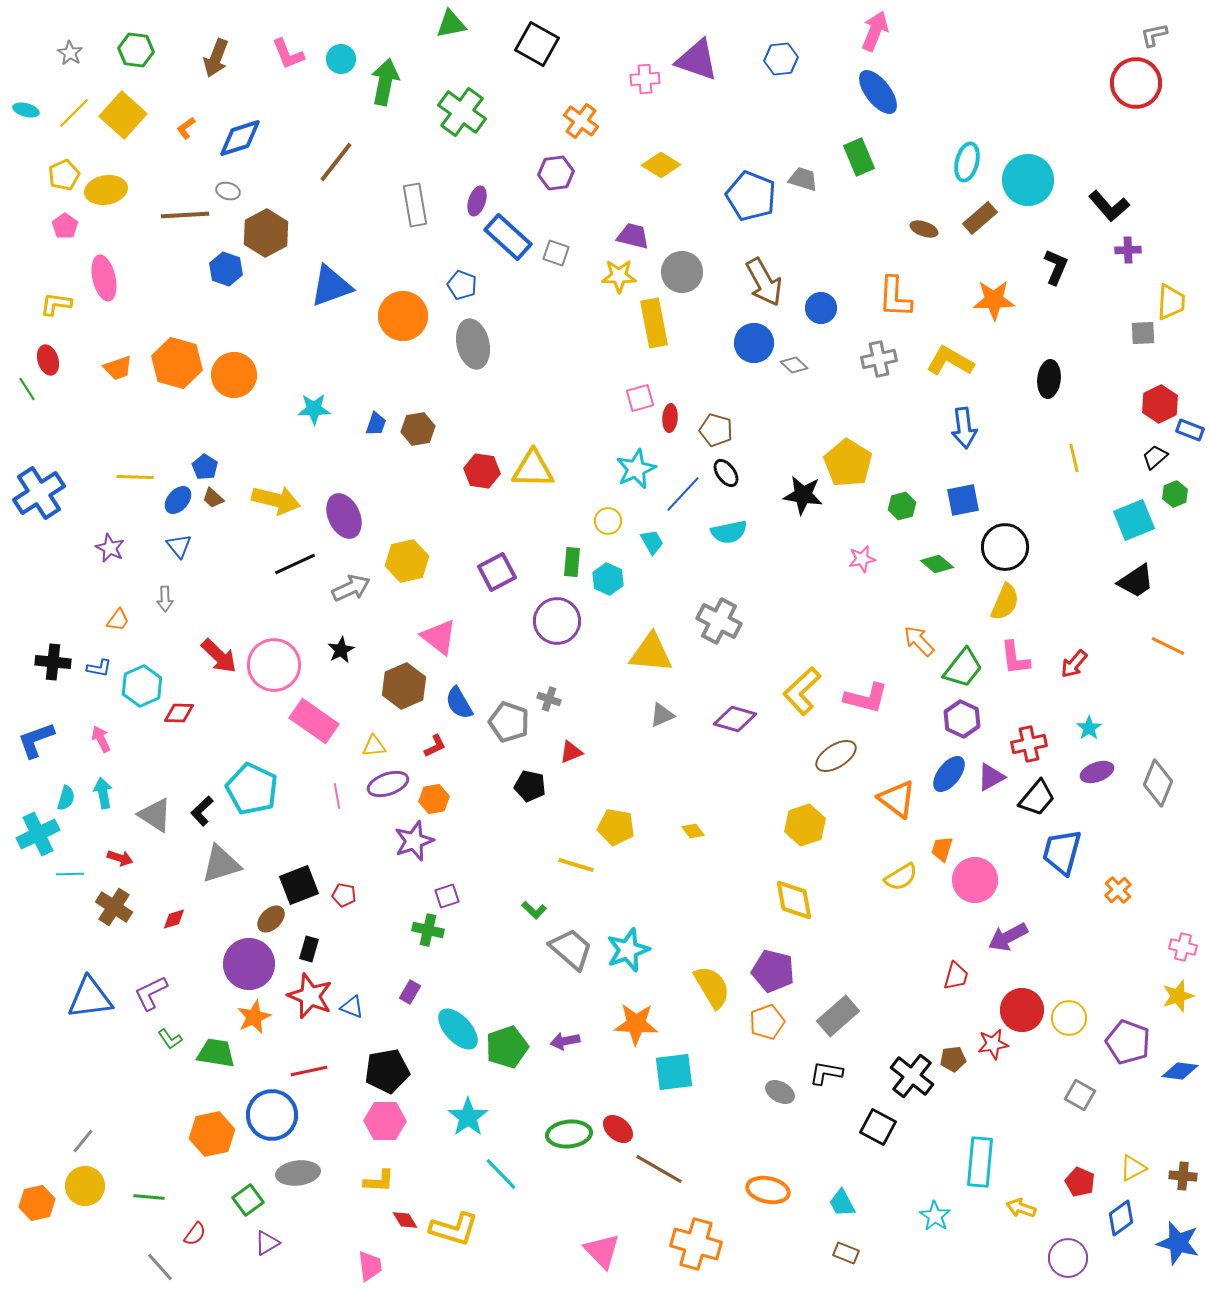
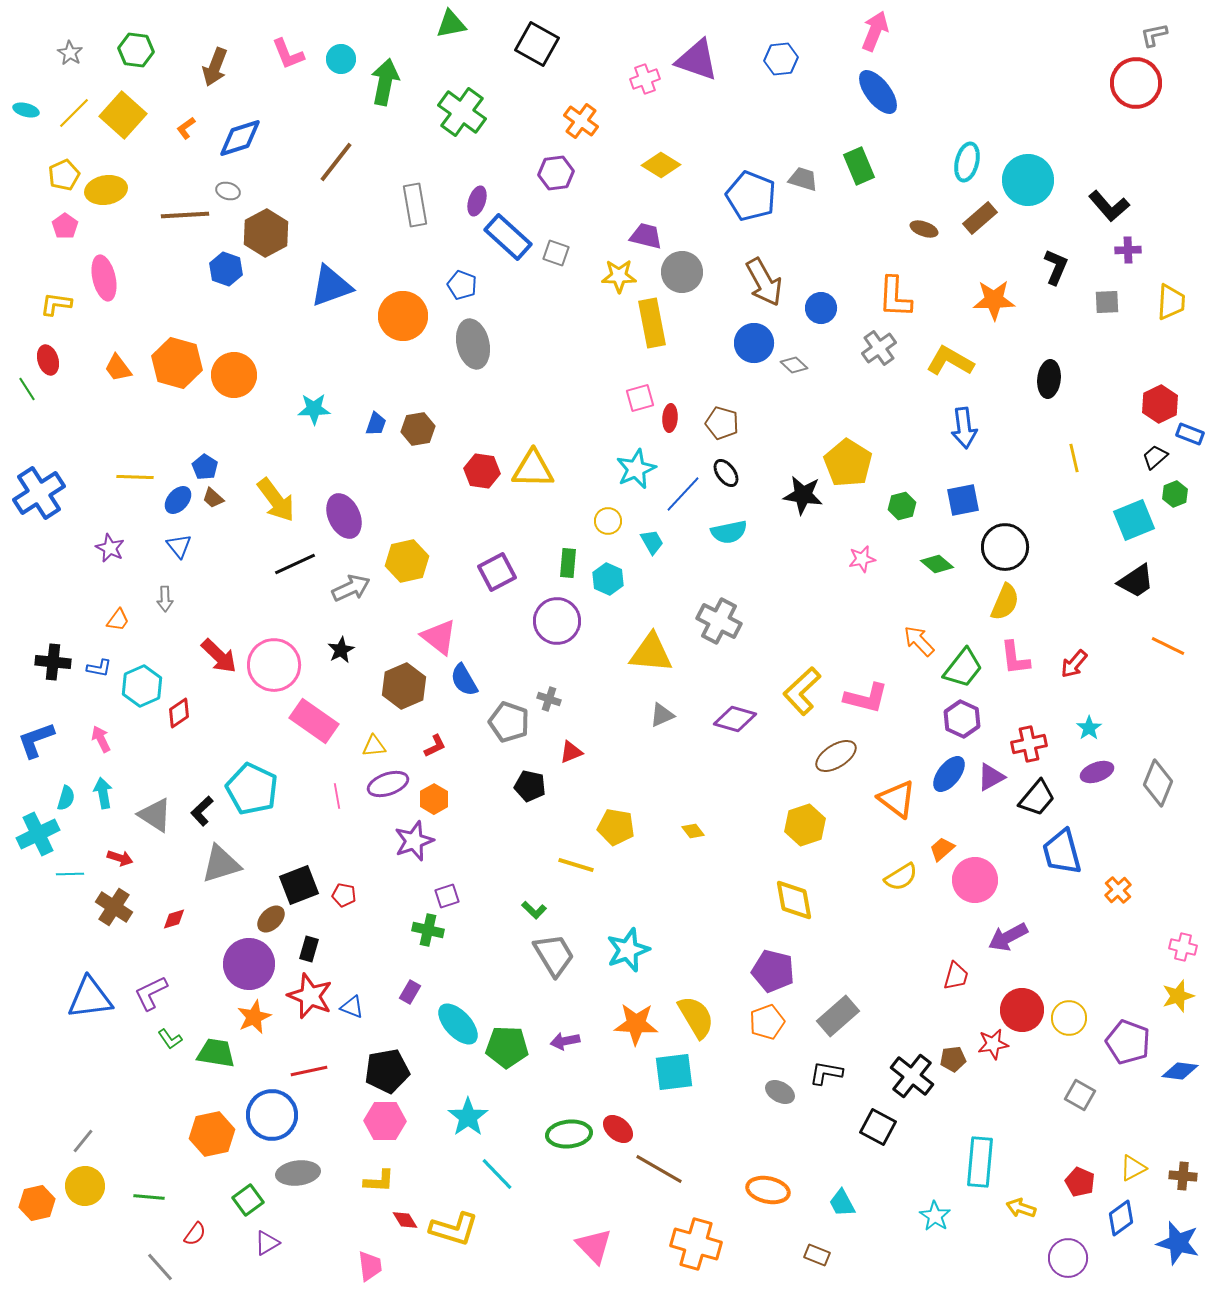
brown arrow at (216, 58): moved 1 px left, 9 px down
pink cross at (645, 79): rotated 16 degrees counterclockwise
green rectangle at (859, 157): moved 9 px down
purple trapezoid at (633, 236): moved 13 px right
yellow rectangle at (654, 323): moved 2 px left
gray square at (1143, 333): moved 36 px left, 31 px up
gray cross at (879, 359): moved 11 px up; rotated 24 degrees counterclockwise
orange trapezoid at (118, 368): rotated 72 degrees clockwise
brown pentagon at (716, 430): moved 6 px right, 7 px up
blue rectangle at (1190, 430): moved 4 px down
yellow arrow at (276, 500): rotated 39 degrees clockwise
green rectangle at (572, 562): moved 4 px left, 1 px down
blue semicircle at (459, 703): moved 5 px right, 23 px up
red diamond at (179, 713): rotated 36 degrees counterclockwise
orange hexagon at (434, 799): rotated 20 degrees counterclockwise
orange trapezoid at (942, 849): rotated 32 degrees clockwise
blue trapezoid at (1062, 852): rotated 30 degrees counterclockwise
gray trapezoid at (571, 949): moved 17 px left, 6 px down; rotated 18 degrees clockwise
yellow semicircle at (712, 987): moved 16 px left, 30 px down
cyan ellipse at (458, 1029): moved 5 px up
green pentagon at (507, 1047): rotated 21 degrees clockwise
cyan line at (501, 1174): moved 4 px left
pink triangle at (602, 1251): moved 8 px left, 5 px up
brown rectangle at (846, 1253): moved 29 px left, 2 px down
